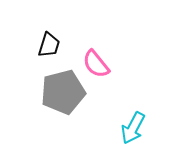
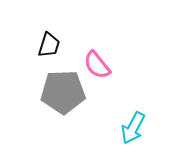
pink semicircle: moved 1 px right, 1 px down
gray pentagon: rotated 12 degrees clockwise
